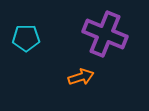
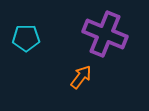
orange arrow: rotated 35 degrees counterclockwise
